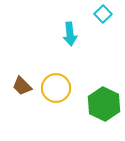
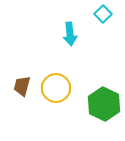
brown trapezoid: rotated 60 degrees clockwise
